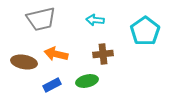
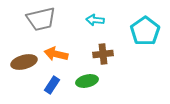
brown ellipse: rotated 25 degrees counterclockwise
blue rectangle: rotated 30 degrees counterclockwise
